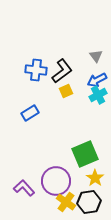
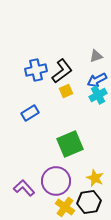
gray triangle: rotated 48 degrees clockwise
blue cross: rotated 20 degrees counterclockwise
green square: moved 15 px left, 10 px up
yellow star: rotated 12 degrees counterclockwise
yellow cross: moved 1 px left, 5 px down
